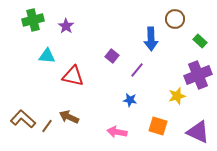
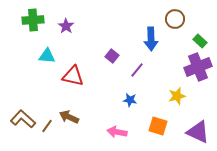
green cross: rotated 10 degrees clockwise
purple cross: moved 8 px up
